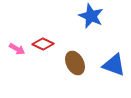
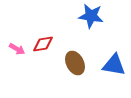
blue star: rotated 15 degrees counterclockwise
red diamond: rotated 35 degrees counterclockwise
blue triangle: rotated 10 degrees counterclockwise
